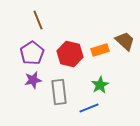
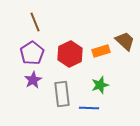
brown line: moved 3 px left, 2 px down
orange rectangle: moved 1 px right, 1 px down
red hexagon: rotated 20 degrees clockwise
purple star: rotated 18 degrees counterclockwise
green star: rotated 12 degrees clockwise
gray rectangle: moved 3 px right, 2 px down
blue line: rotated 24 degrees clockwise
